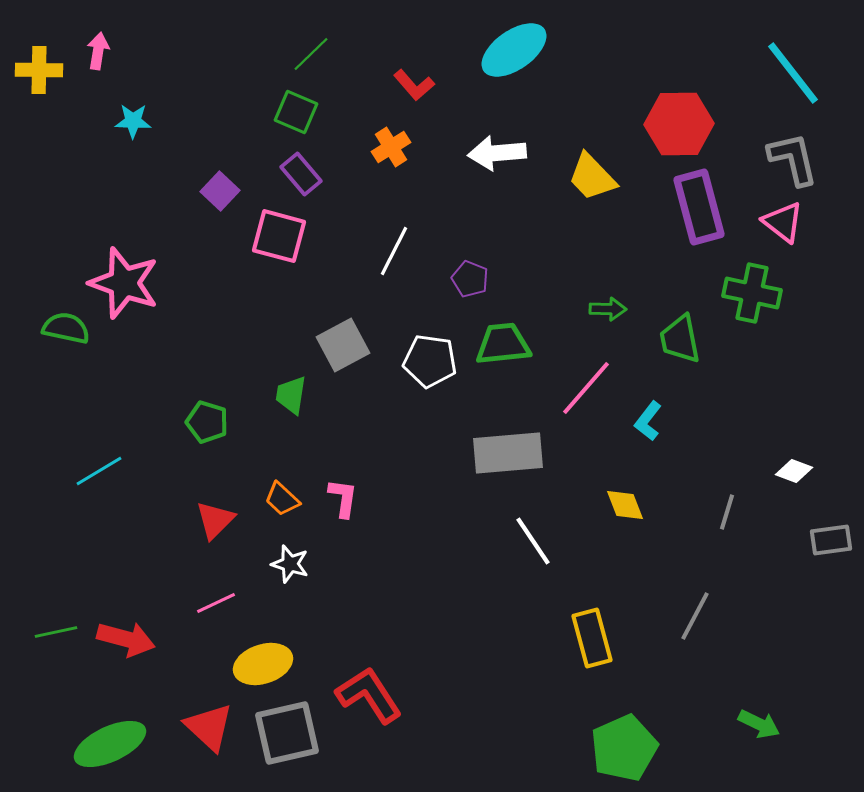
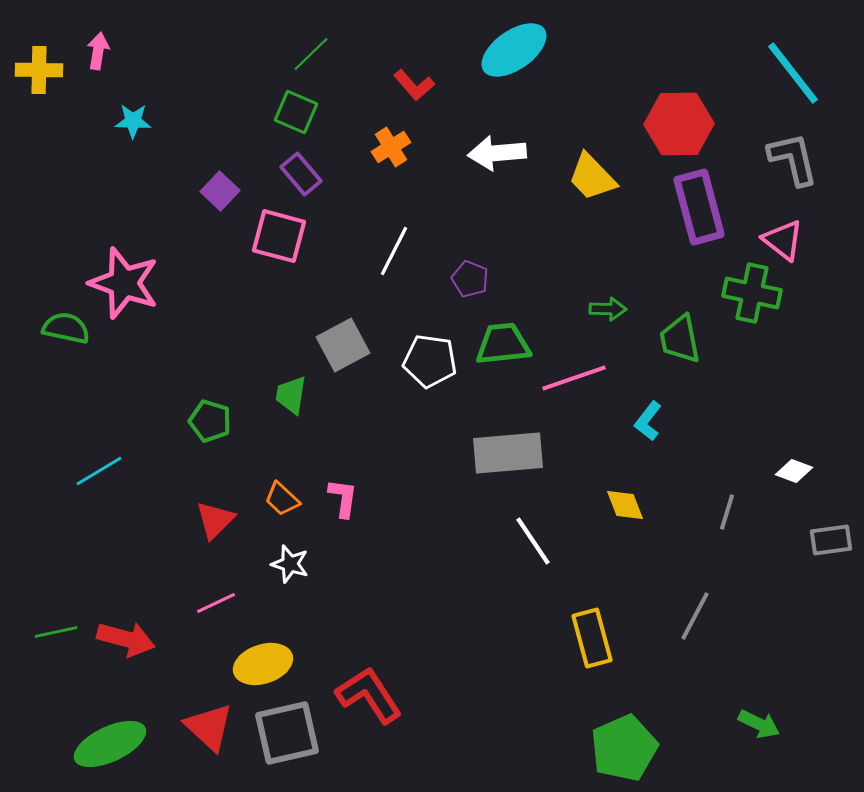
pink triangle at (783, 222): moved 18 px down
pink line at (586, 388): moved 12 px left, 10 px up; rotated 30 degrees clockwise
green pentagon at (207, 422): moved 3 px right, 1 px up
